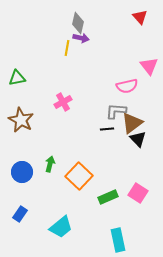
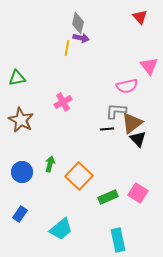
cyan trapezoid: moved 2 px down
